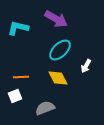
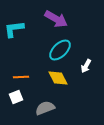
cyan L-shape: moved 4 px left, 1 px down; rotated 20 degrees counterclockwise
white square: moved 1 px right, 1 px down
